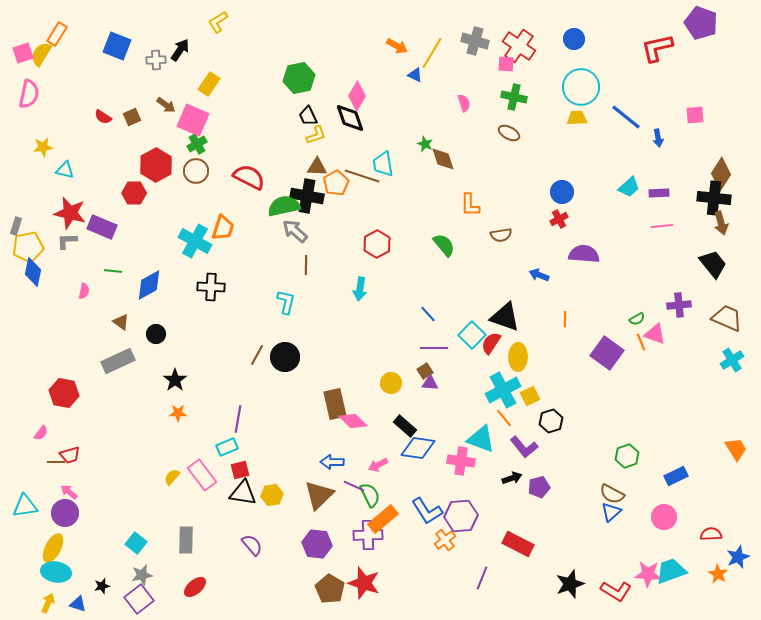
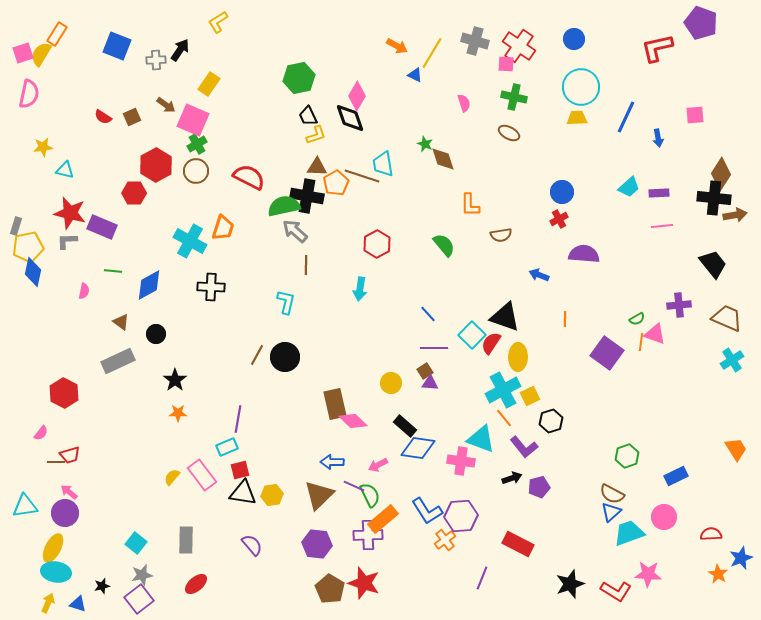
blue line at (626, 117): rotated 76 degrees clockwise
brown arrow at (721, 223): moved 14 px right, 8 px up; rotated 85 degrees counterclockwise
cyan cross at (195, 241): moved 5 px left
orange line at (641, 342): rotated 30 degrees clockwise
red hexagon at (64, 393): rotated 16 degrees clockwise
blue star at (738, 557): moved 3 px right, 1 px down
cyan trapezoid at (671, 571): moved 42 px left, 38 px up
red ellipse at (195, 587): moved 1 px right, 3 px up
